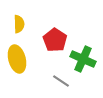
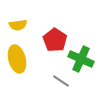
yellow semicircle: moved 1 px left, 1 px down; rotated 84 degrees clockwise
green cross: moved 2 px left
